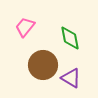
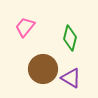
green diamond: rotated 25 degrees clockwise
brown circle: moved 4 px down
